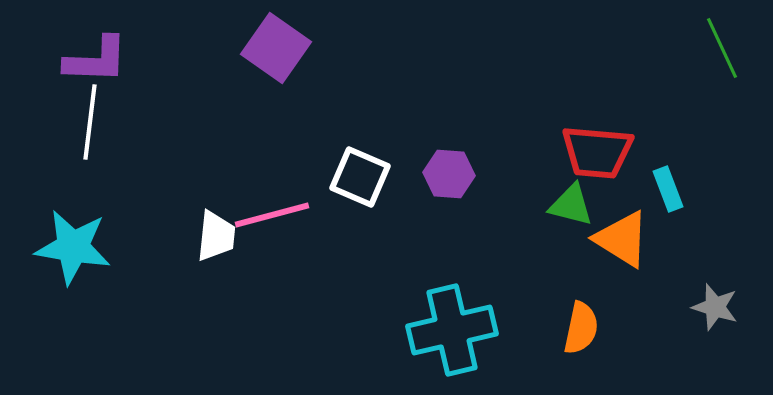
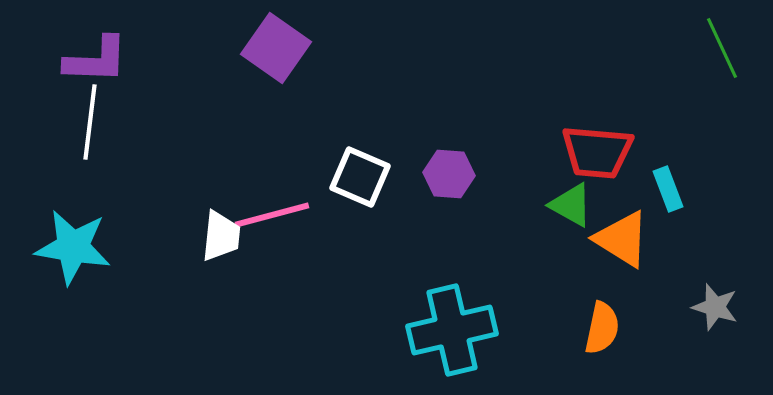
green triangle: rotated 15 degrees clockwise
white trapezoid: moved 5 px right
orange semicircle: moved 21 px right
